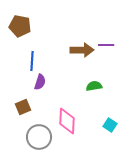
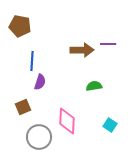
purple line: moved 2 px right, 1 px up
